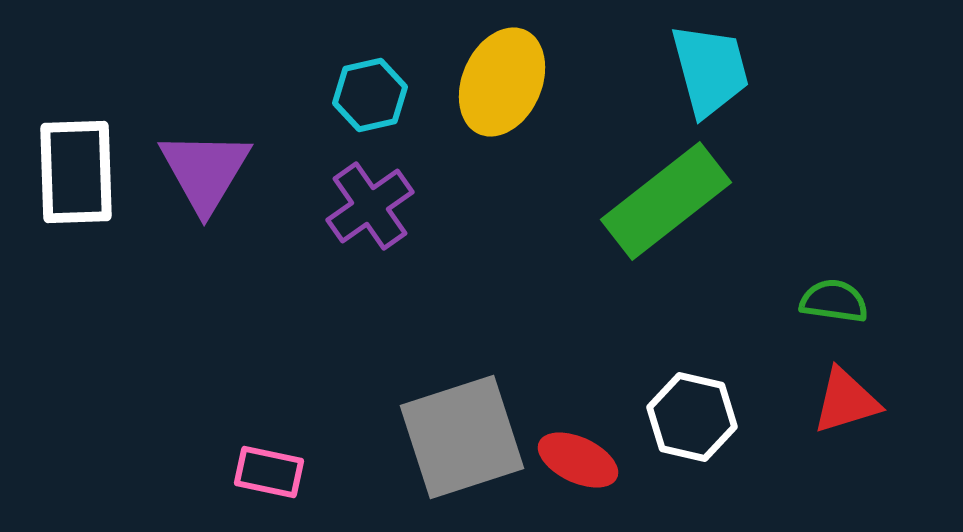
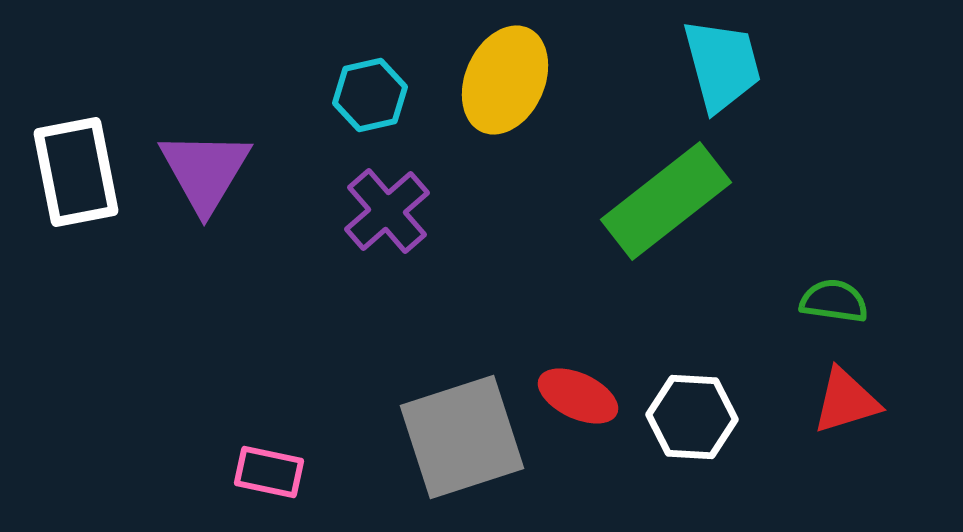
cyan trapezoid: moved 12 px right, 5 px up
yellow ellipse: moved 3 px right, 2 px up
white rectangle: rotated 9 degrees counterclockwise
purple cross: moved 17 px right, 5 px down; rotated 6 degrees counterclockwise
white hexagon: rotated 10 degrees counterclockwise
red ellipse: moved 64 px up
